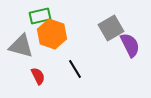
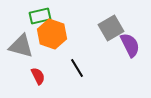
black line: moved 2 px right, 1 px up
